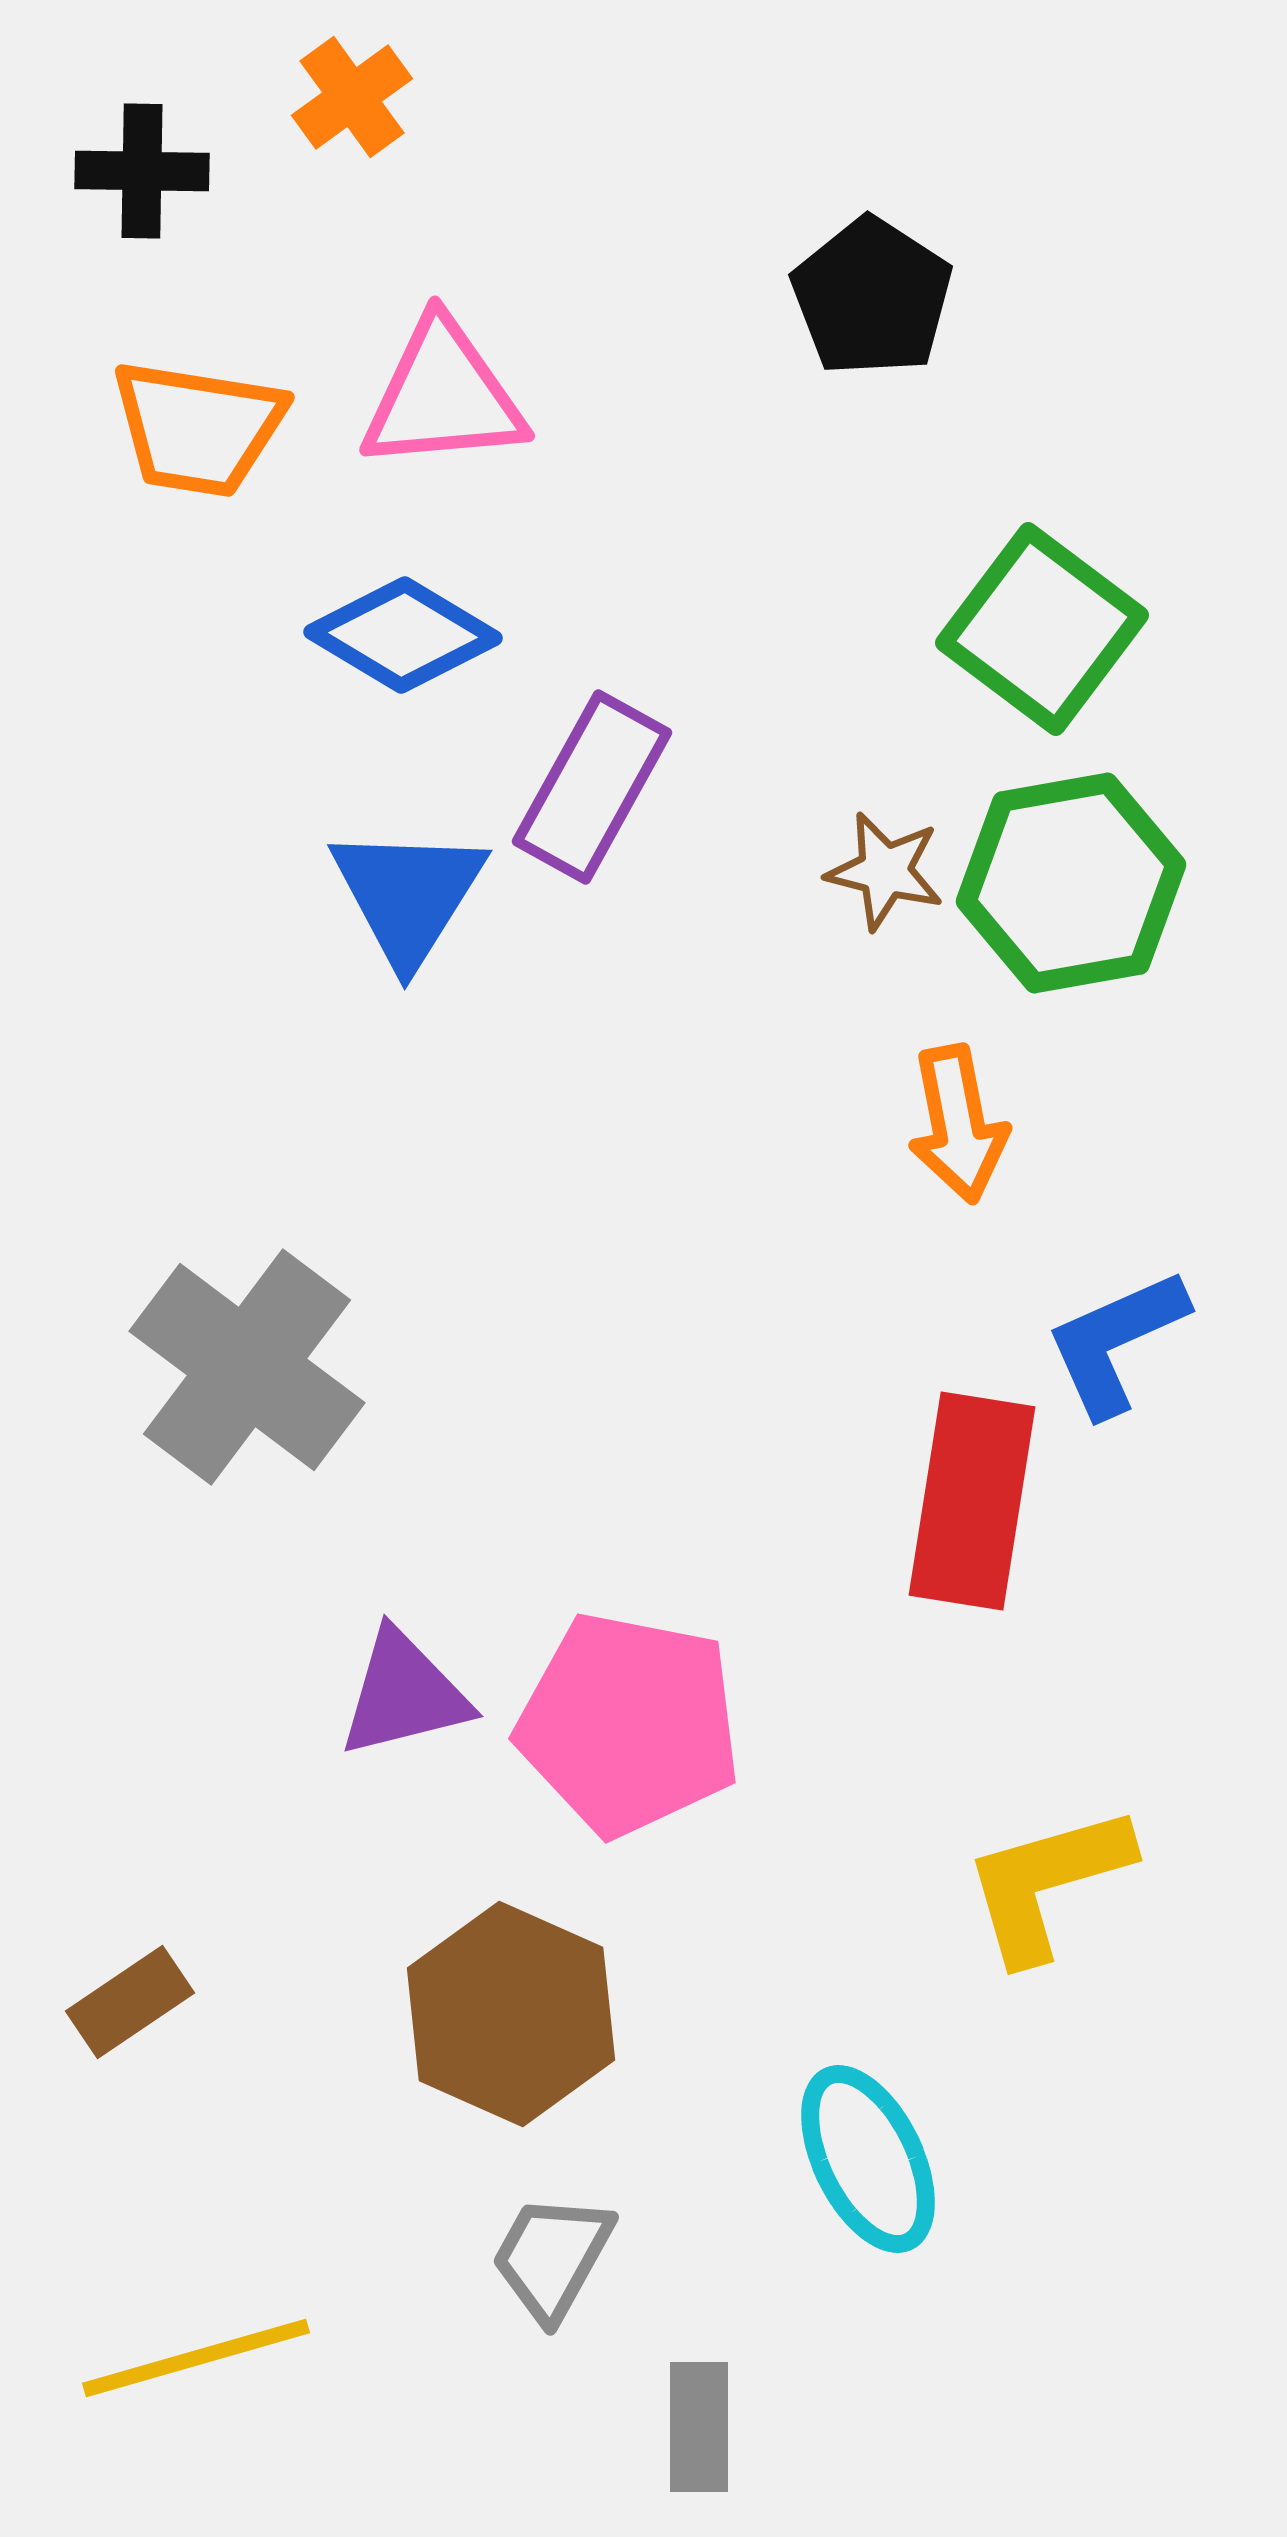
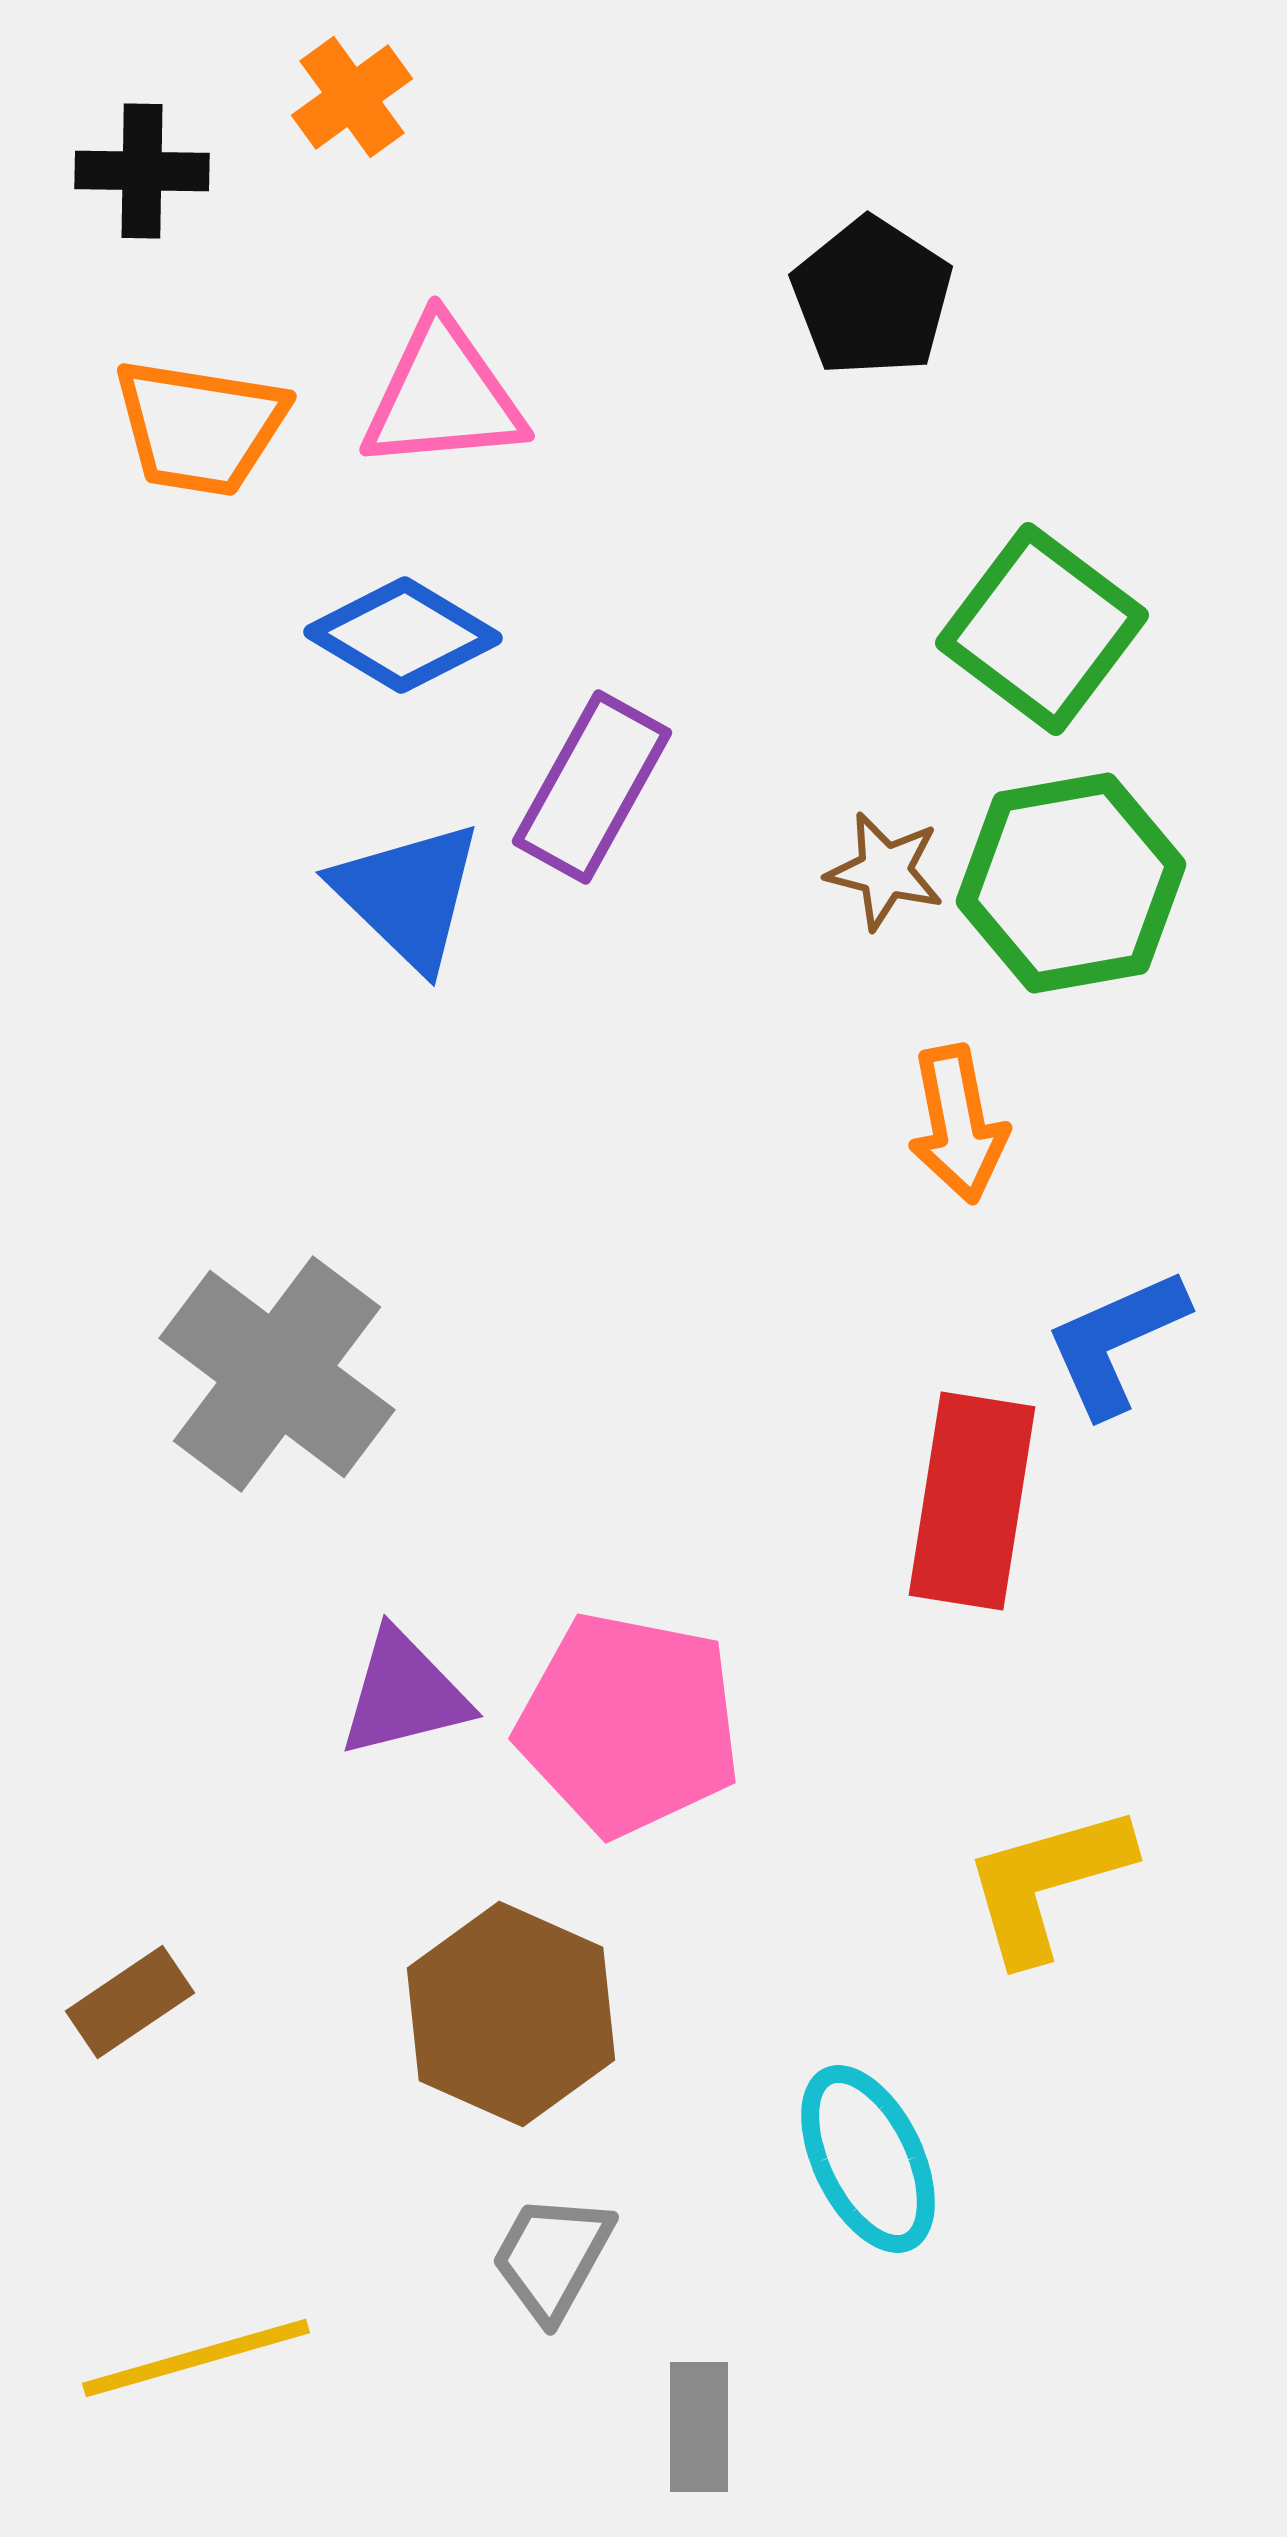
orange trapezoid: moved 2 px right, 1 px up
blue triangle: rotated 18 degrees counterclockwise
gray cross: moved 30 px right, 7 px down
